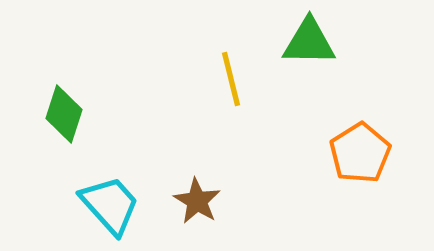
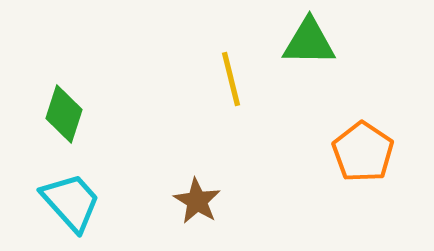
orange pentagon: moved 3 px right, 1 px up; rotated 6 degrees counterclockwise
cyan trapezoid: moved 39 px left, 3 px up
